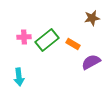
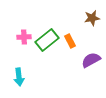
orange rectangle: moved 3 px left, 3 px up; rotated 32 degrees clockwise
purple semicircle: moved 2 px up
